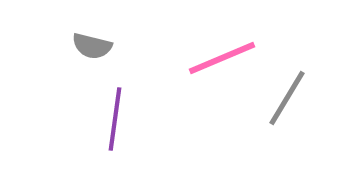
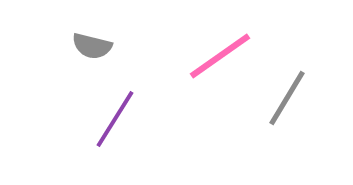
pink line: moved 2 px left, 2 px up; rotated 12 degrees counterclockwise
purple line: rotated 24 degrees clockwise
